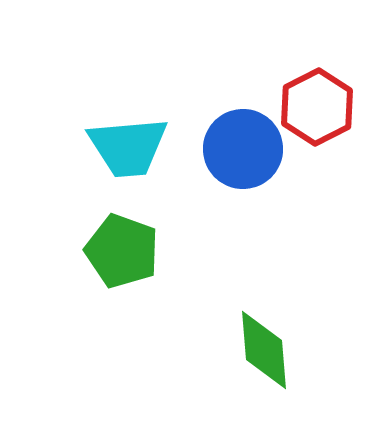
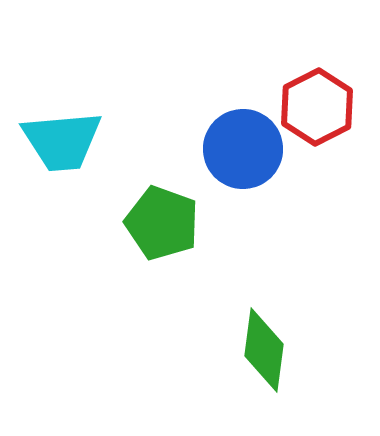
cyan trapezoid: moved 66 px left, 6 px up
green pentagon: moved 40 px right, 28 px up
green diamond: rotated 12 degrees clockwise
